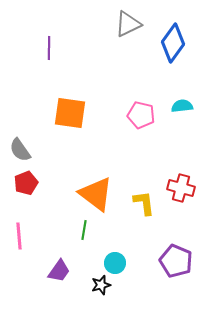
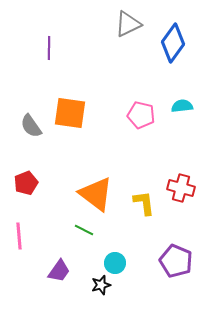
gray semicircle: moved 11 px right, 24 px up
green line: rotated 72 degrees counterclockwise
